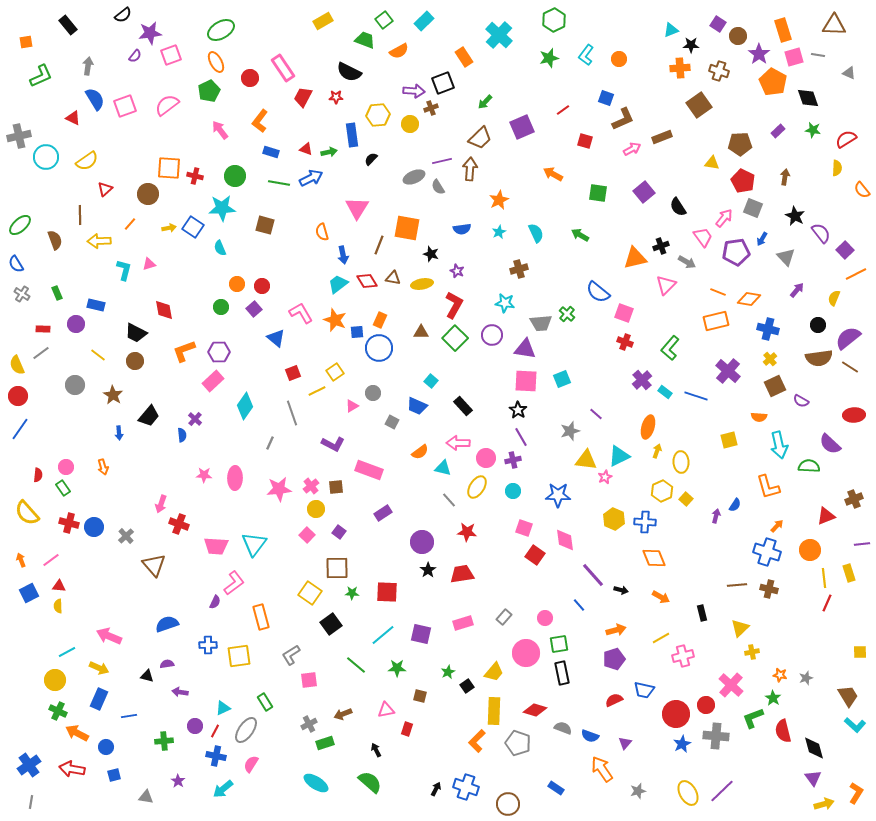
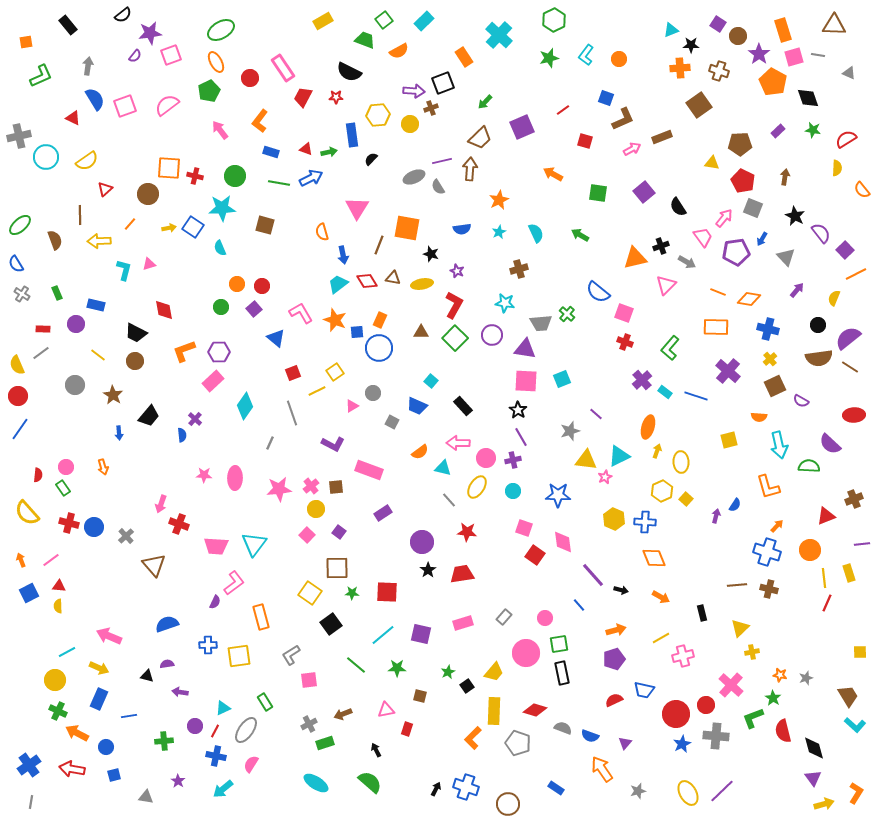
orange rectangle at (716, 321): moved 6 px down; rotated 15 degrees clockwise
pink diamond at (565, 540): moved 2 px left, 2 px down
orange L-shape at (477, 741): moved 4 px left, 3 px up
